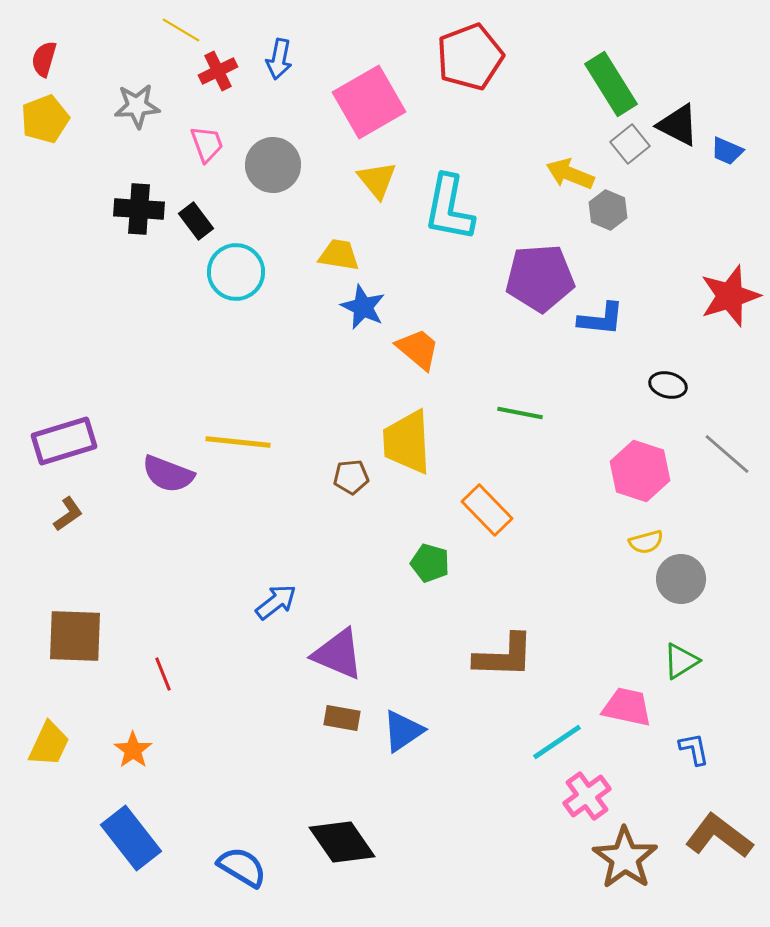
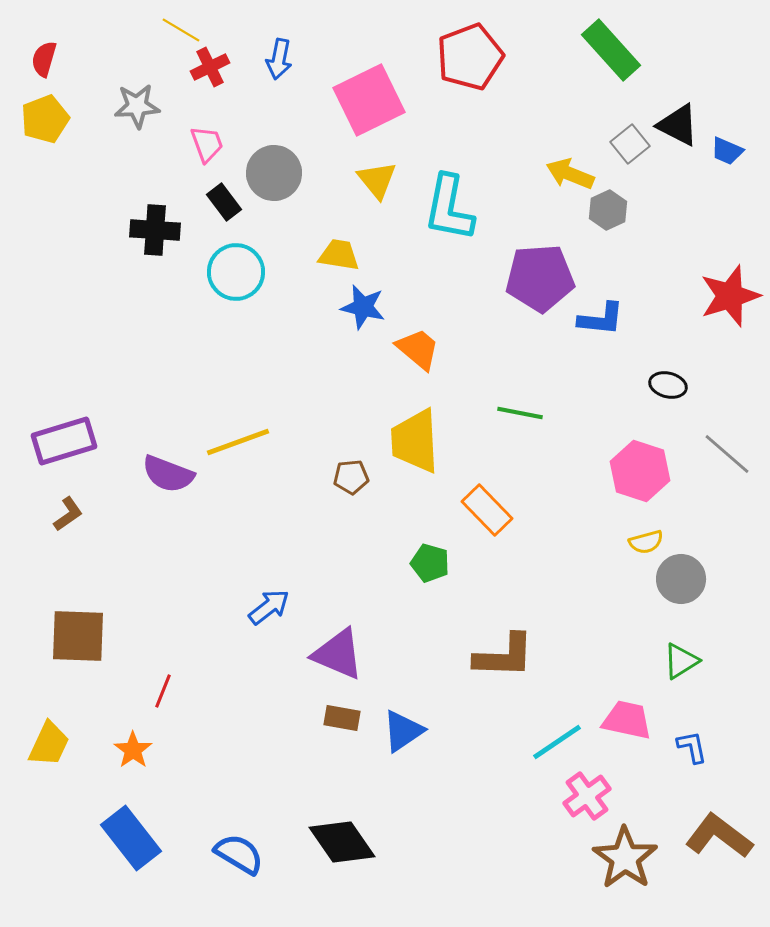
red cross at (218, 71): moved 8 px left, 4 px up
green rectangle at (611, 84): moved 34 px up; rotated 10 degrees counterclockwise
pink square at (369, 102): moved 2 px up; rotated 4 degrees clockwise
gray circle at (273, 165): moved 1 px right, 8 px down
black cross at (139, 209): moved 16 px right, 21 px down
gray hexagon at (608, 210): rotated 12 degrees clockwise
black rectangle at (196, 221): moved 28 px right, 19 px up
blue star at (363, 307): rotated 12 degrees counterclockwise
yellow line at (238, 442): rotated 26 degrees counterclockwise
yellow trapezoid at (407, 442): moved 8 px right, 1 px up
blue arrow at (276, 602): moved 7 px left, 5 px down
brown square at (75, 636): moved 3 px right
red line at (163, 674): moved 17 px down; rotated 44 degrees clockwise
pink trapezoid at (627, 707): moved 13 px down
blue L-shape at (694, 749): moved 2 px left, 2 px up
blue semicircle at (242, 867): moved 3 px left, 13 px up
